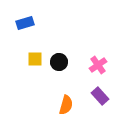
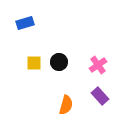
yellow square: moved 1 px left, 4 px down
